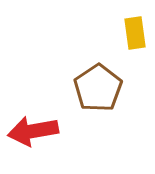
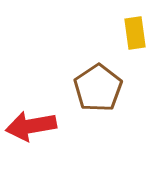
red arrow: moved 2 px left, 5 px up
